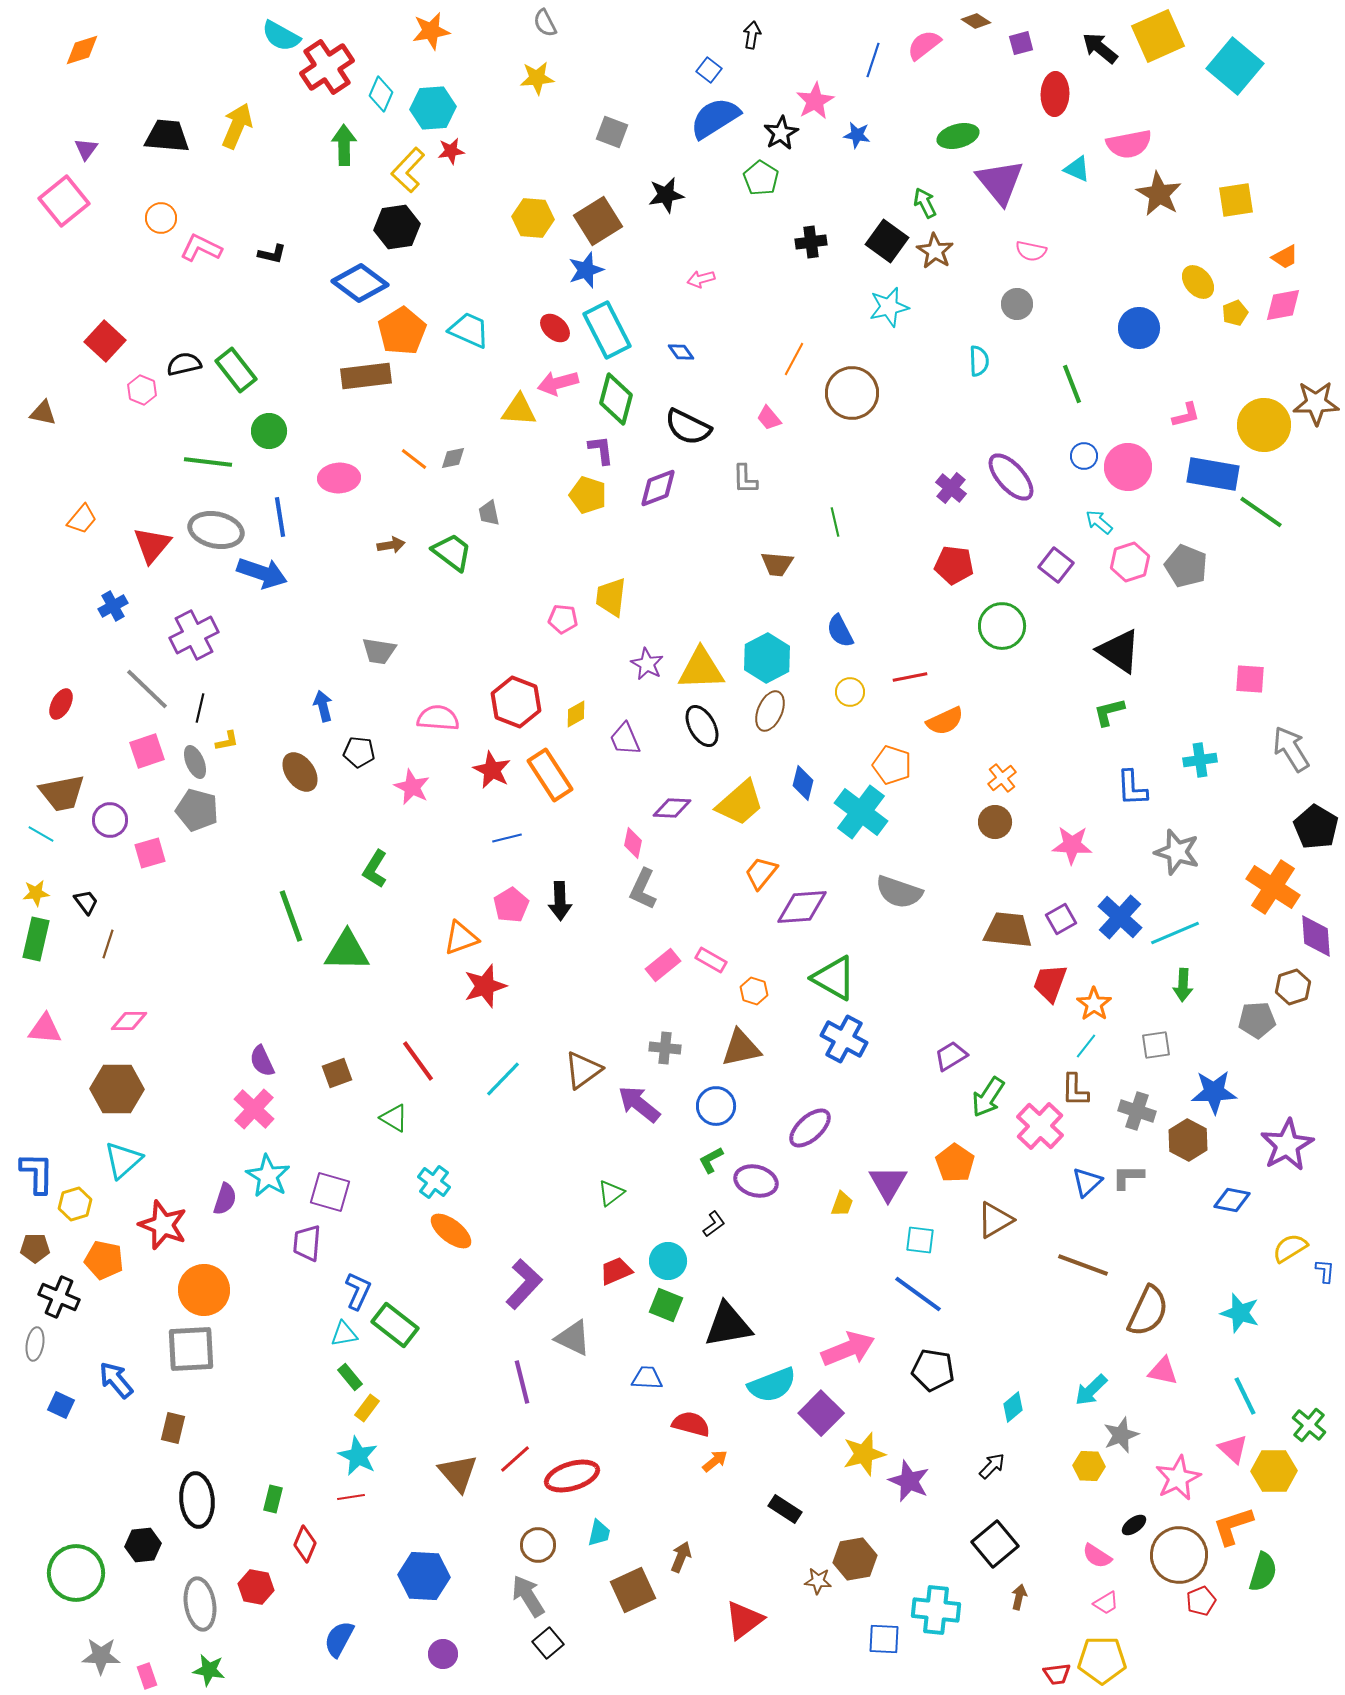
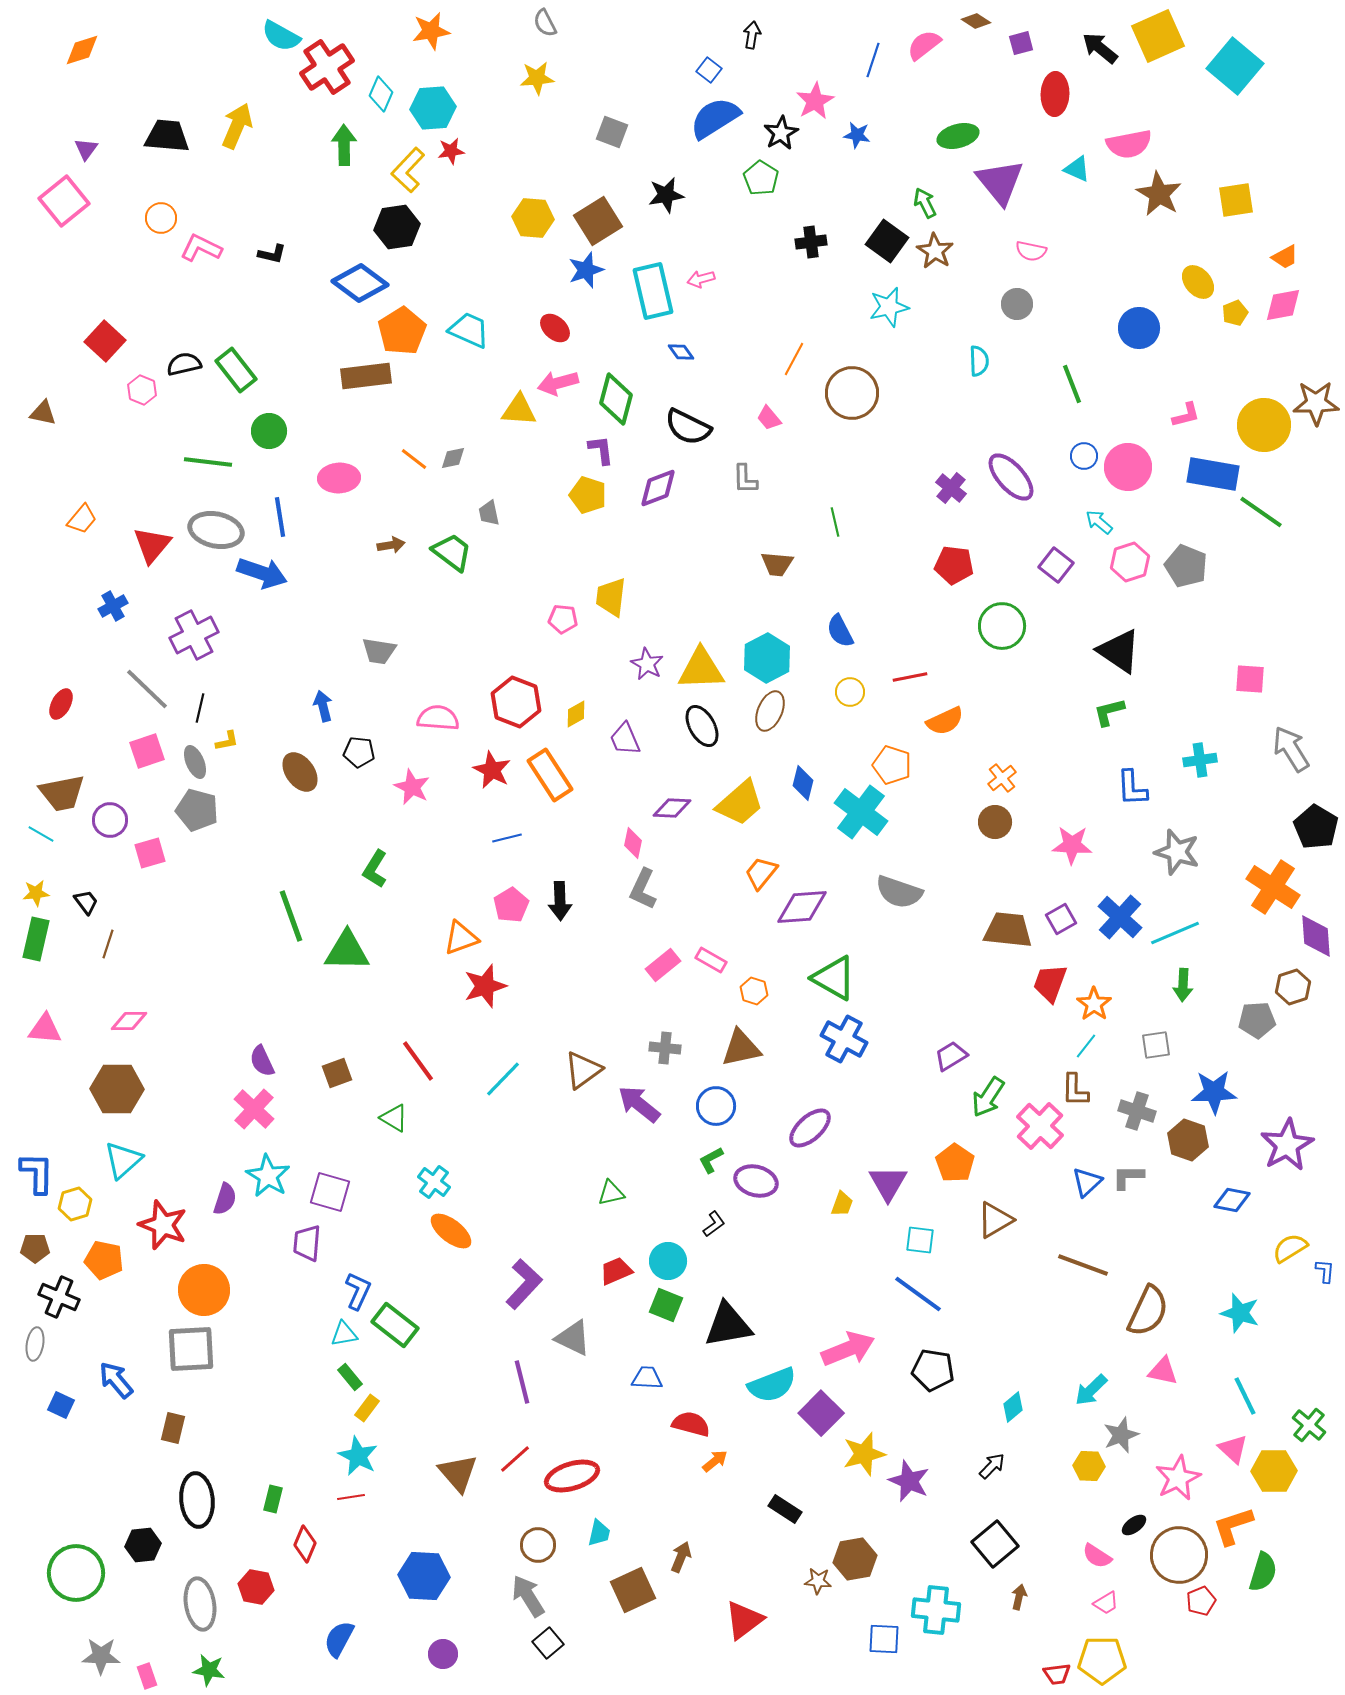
cyan rectangle at (607, 330): moved 46 px right, 39 px up; rotated 14 degrees clockwise
brown hexagon at (1188, 1140): rotated 9 degrees counterclockwise
green triangle at (611, 1193): rotated 24 degrees clockwise
